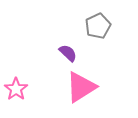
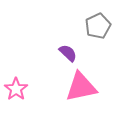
pink triangle: rotated 20 degrees clockwise
